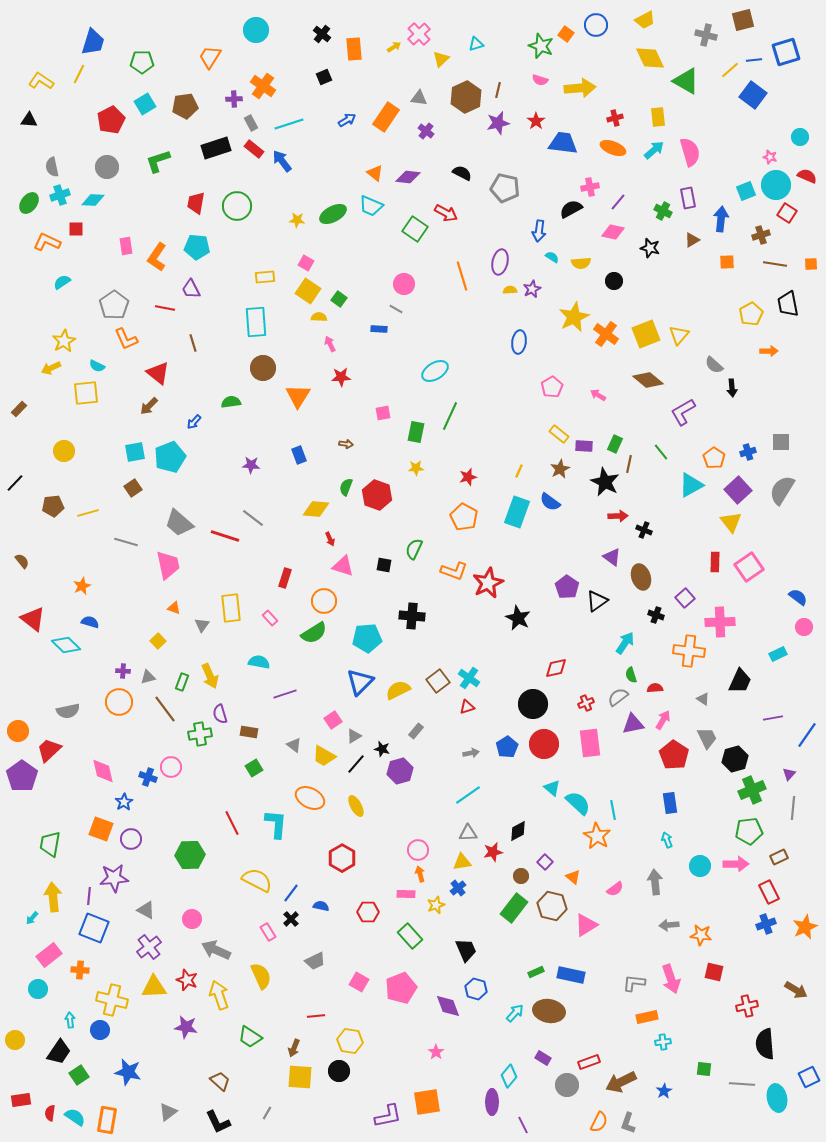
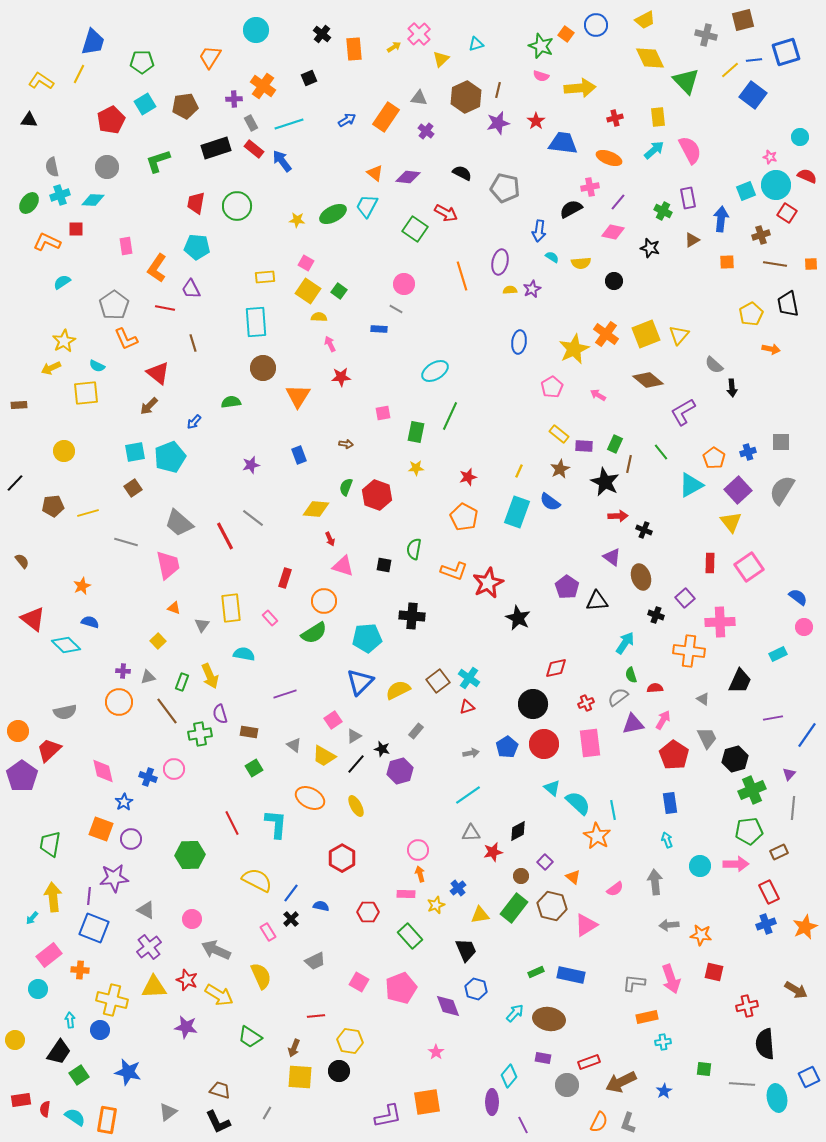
black square at (324, 77): moved 15 px left, 1 px down
pink semicircle at (540, 80): moved 1 px right, 4 px up
green triangle at (686, 81): rotated 16 degrees clockwise
orange ellipse at (613, 148): moved 4 px left, 10 px down
pink semicircle at (690, 152): moved 2 px up; rotated 12 degrees counterclockwise
cyan trapezoid at (371, 206): moved 4 px left; rotated 95 degrees clockwise
orange L-shape at (157, 257): moved 11 px down
green square at (339, 299): moved 8 px up
yellow star at (574, 317): moved 32 px down
orange arrow at (769, 351): moved 2 px right, 2 px up; rotated 12 degrees clockwise
brown rectangle at (19, 409): moved 4 px up; rotated 42 degrees clockwise
purple star at (251, 465): rotated 18 degrees counterclockwise
red line at (225, 536): rotated 44 degrees clockwise
green semicircle at (414, 549): rotated 15 degrees counterclockwise
red rectangle at (715, 562): moved 5 px left, 1 px down
black triangle at (597, 601): rotated 30 degrees clockwise
cyan semicircle at (259, 662): moved 15 px left, 8 px up
brown line at (165, 709): moved 2 px right, 2 px down
gray semicircle at (68, 711): moved 3 px left, 1 px down
pink circle at (171, 767): moved 3 px right, 2 px down
gray triangle at (468, 833): moved 3 px right
brown rectangle at (779, 857): moved 5 px up
yellow triangle at (462, 862): moved 18 px right, 53 px down
yellow arrow at (219, 995): rotated 140 degrees clockwise
brown ellipse at (549, 1011): moved 8 px down
purple rectangle at (543, 1058): rotated 21 degrees counterclockwise
brown trapezoid at (220, 1081): moved 9 px down; rotated 25 degrees counterclockwise
red semicircle at (50, 1113): moved 5 px left, 4 px up
